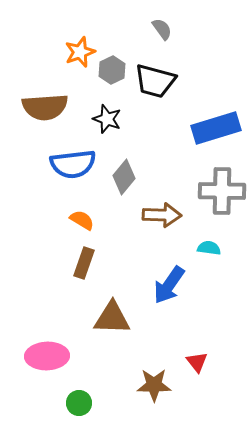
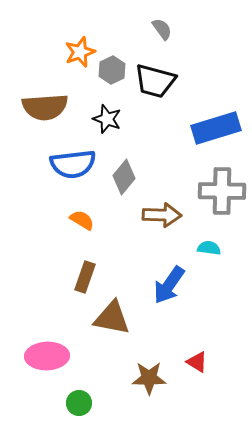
brown rectangle: moved 1 px right, 14 px down
brown triangle: rotated 9 degrees clockwise
red triangle: rotated 20 degrees counterclockwise
brown star: moved 5 px left, 7 px up
